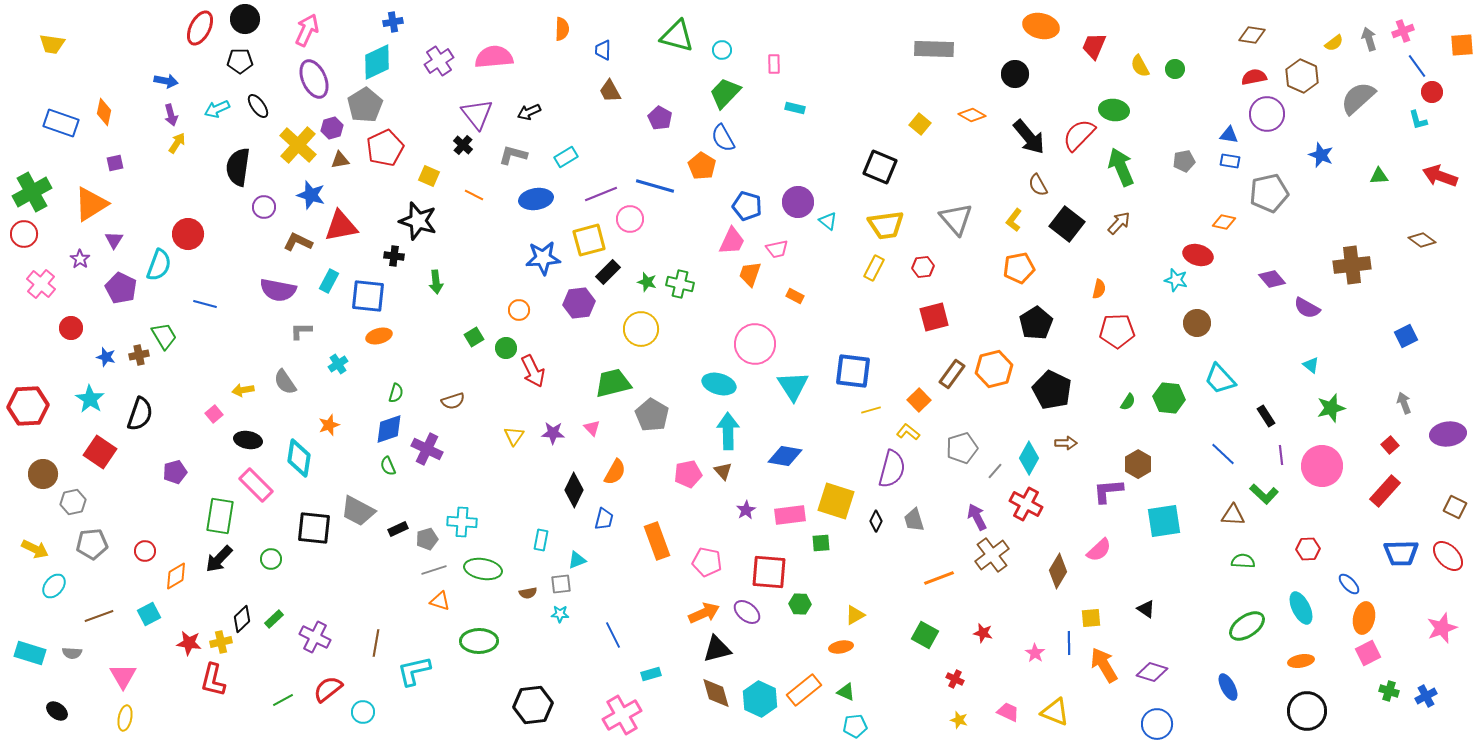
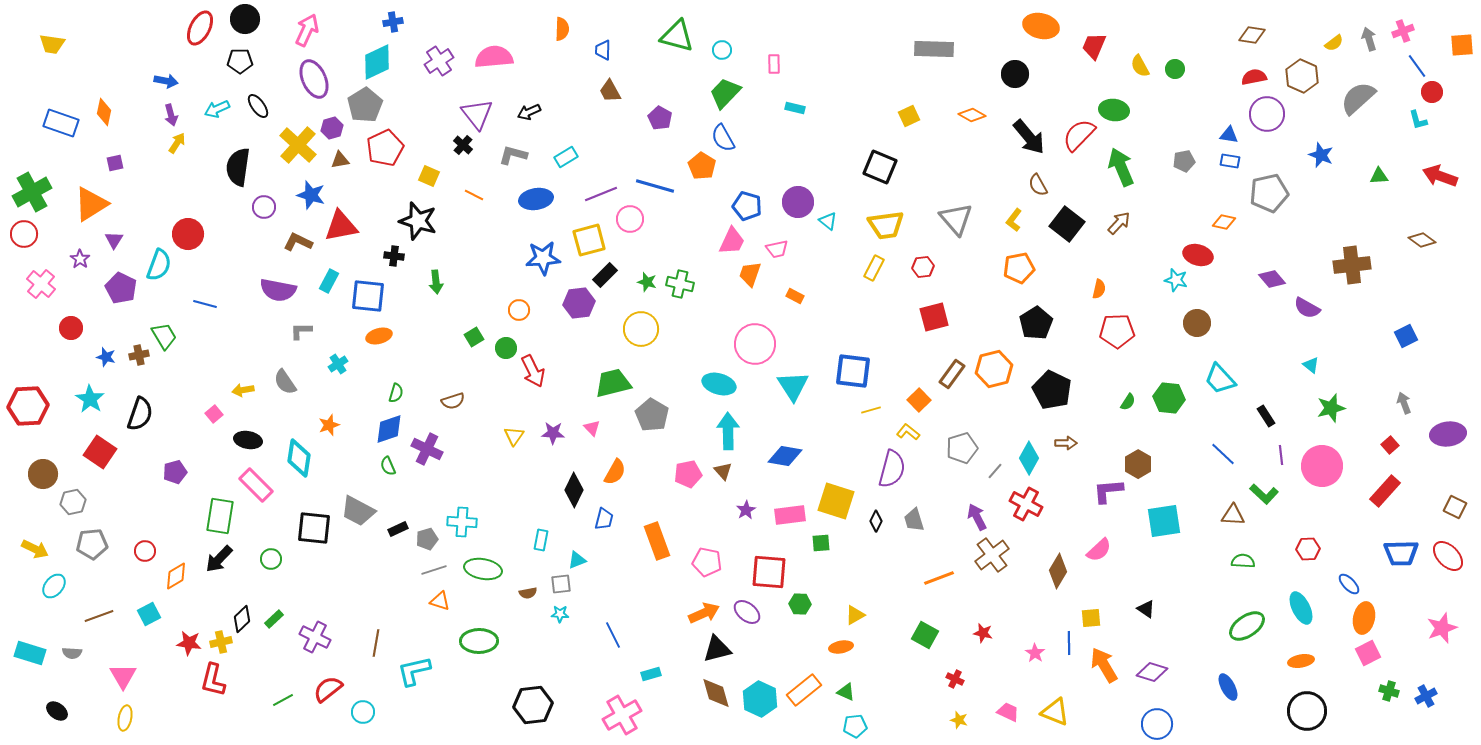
yellow square at (920, 124): moved 11 px left, 8 px up; rotated 25 degrees clockwise
black rectangle at (608, 272): moved 3 px left, 3 px down
